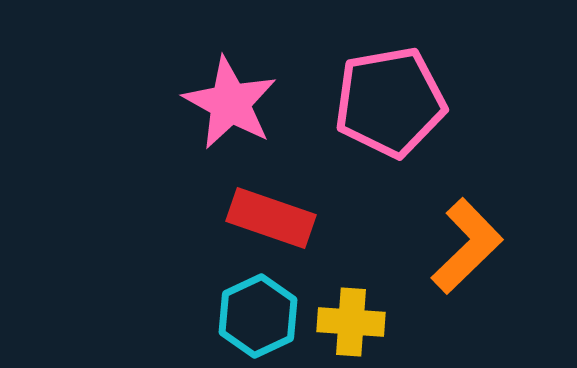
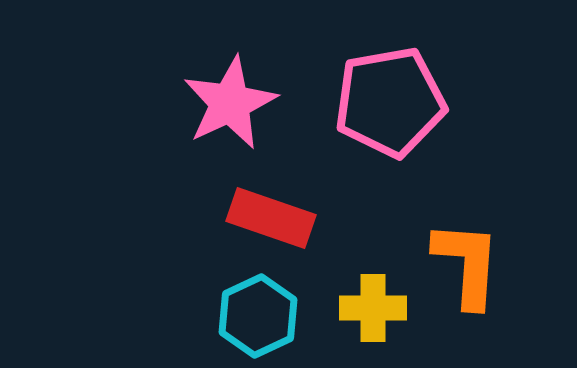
pink star: rotated 18 degrees clockwise
orange L-shape: moved 18 px down; rotated 42 degrees counterclockwise
yellow cross: moved 22 px right, 14 px up; rotated 4 degrees counterclockwise
